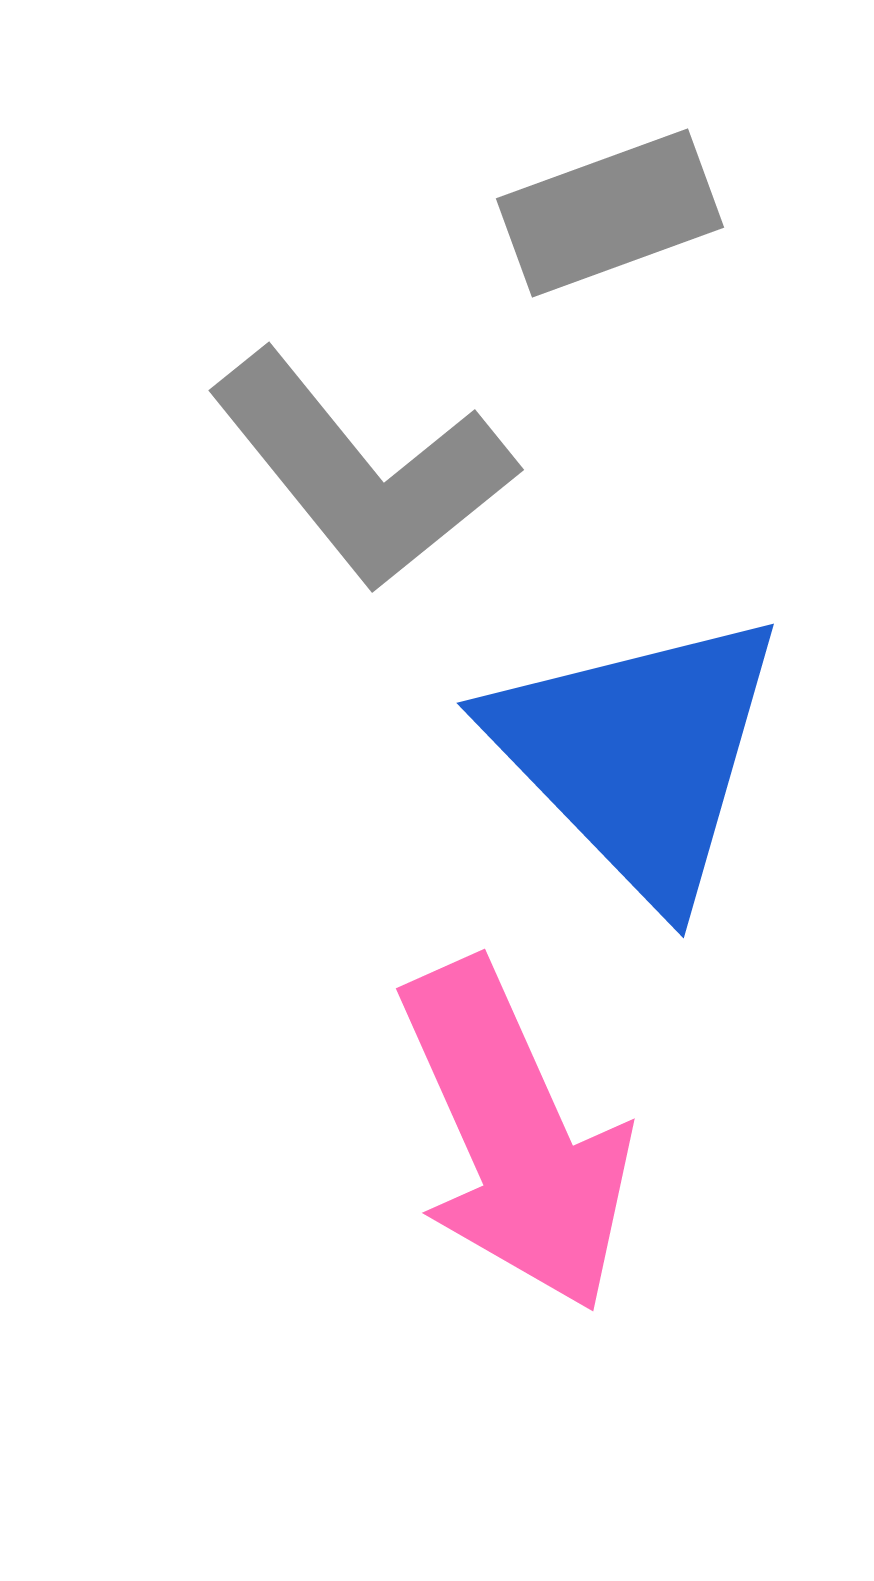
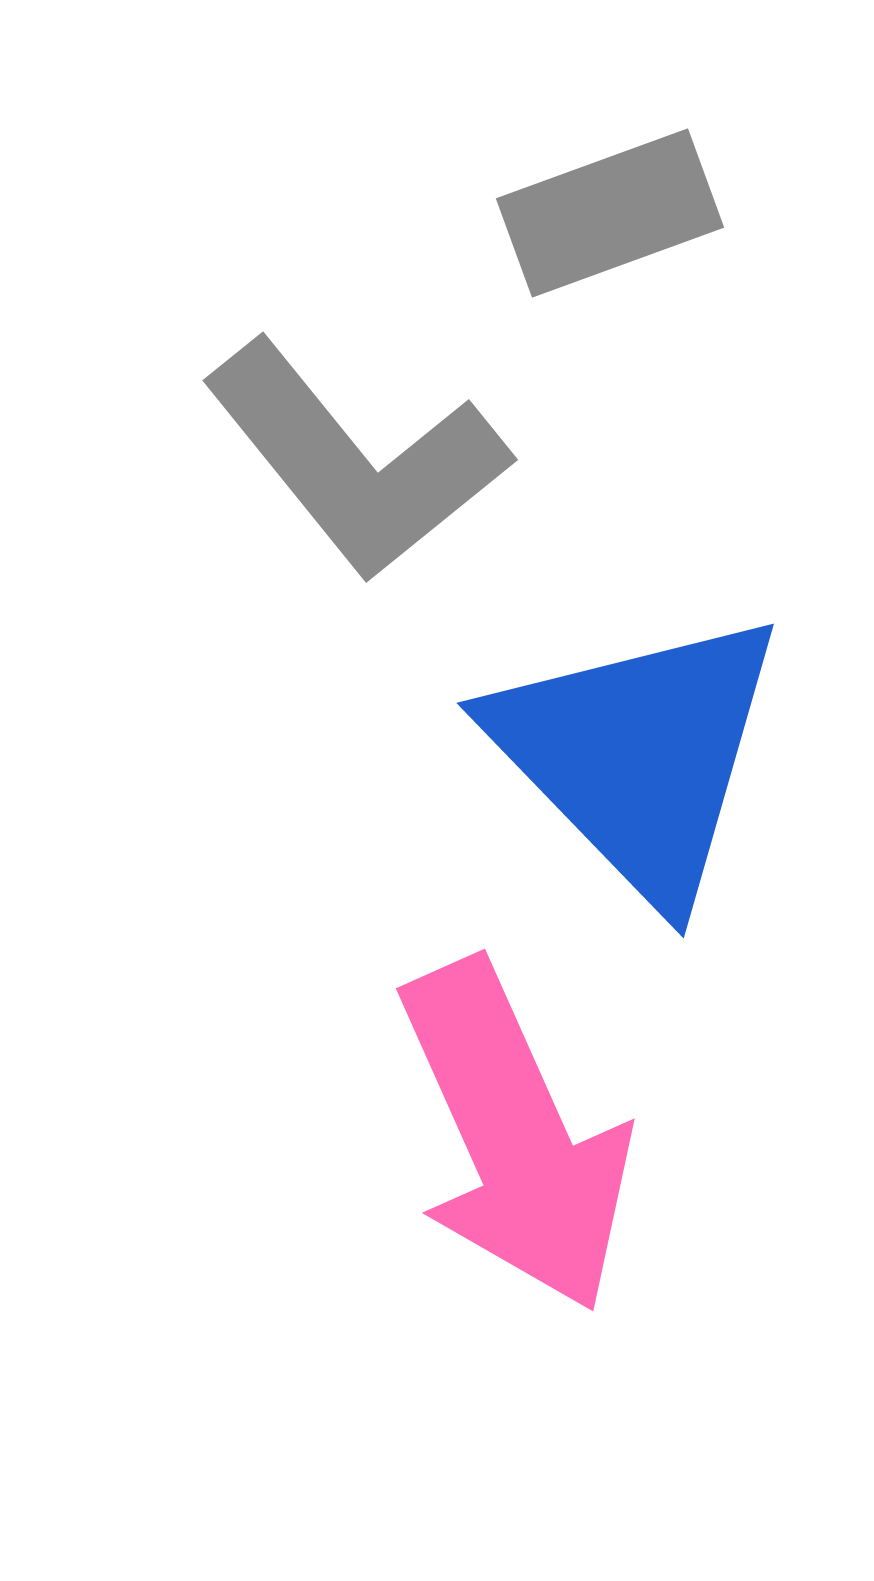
gray L-shape: moved 6 px left, 10 px up
